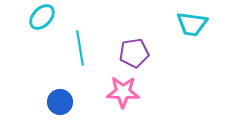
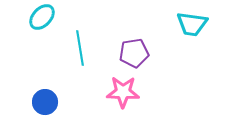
blue circle: moved 15 px left
